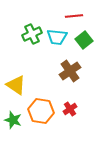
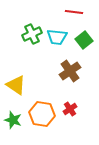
red line: moved 4 px up; rotated 12 degrees clockwise
orange hexagon: moved 1 px right, 3 px down
